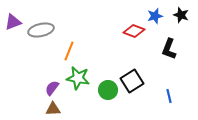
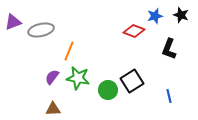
purple semicircle: moved 11 px up
